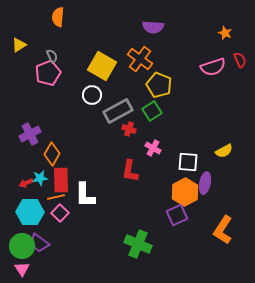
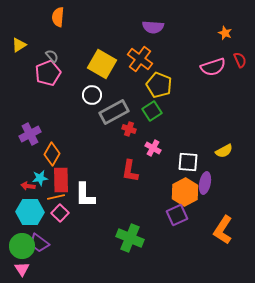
gray semicircle: rotated 16 degrees counterclockwise
yellow square: moved 2 px up
gray rectangle: moved 4 px left, 1 px down
red arrow: moved 2 px right, 3 px down; rotated 32 degrees clockwise
green cross: moved 8 px left, 6 px up
